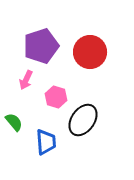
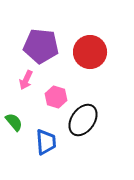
purple pentagon: rotated 24 degrees clockwise
